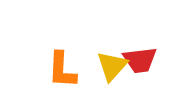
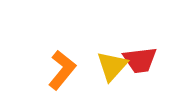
orange L-shape: rotated 144 degrees counterclockwise
